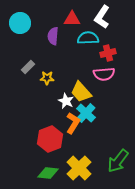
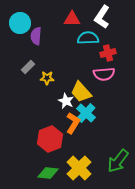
purple semicircle: moved 17 px left
